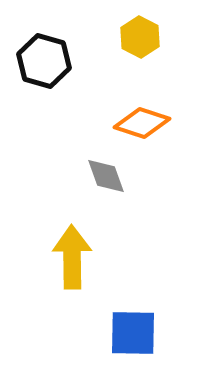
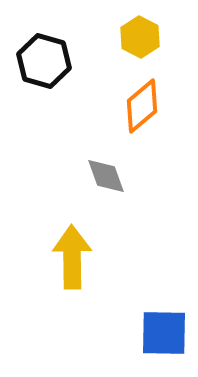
orange diamond: moved 17 px up; rotated 58 degrees counterclockwise
blue square: moved 31 px right
